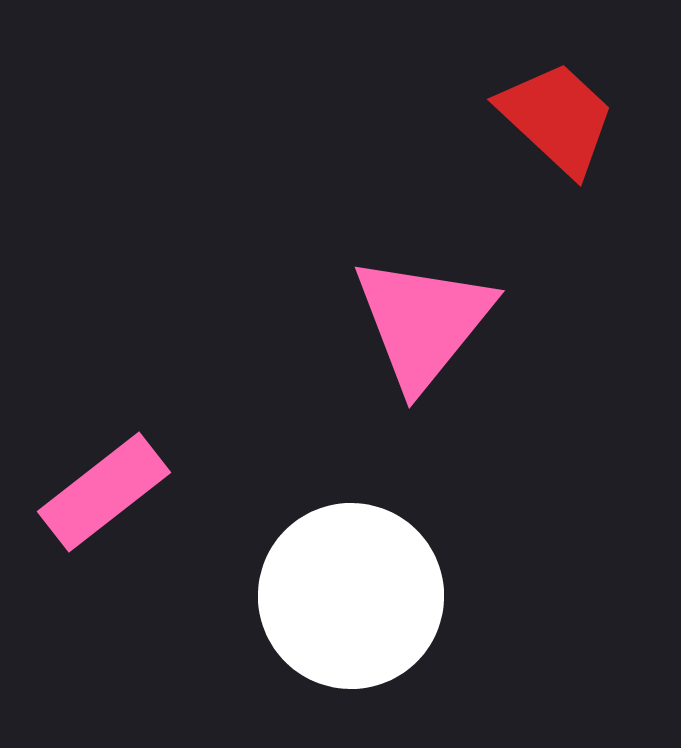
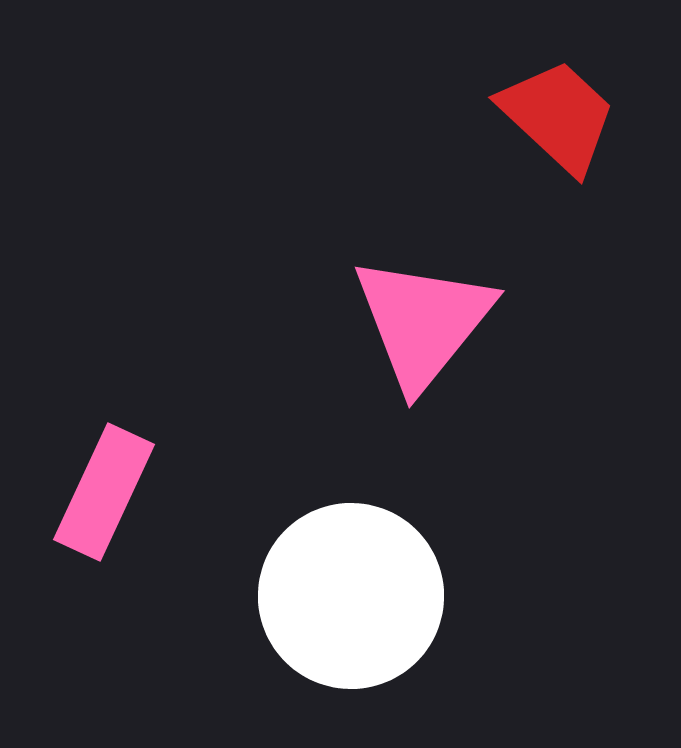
red trapezoid: moved 1 px right, 2 px up
pink rectangle: rotated 27 degrees counterclockwise
